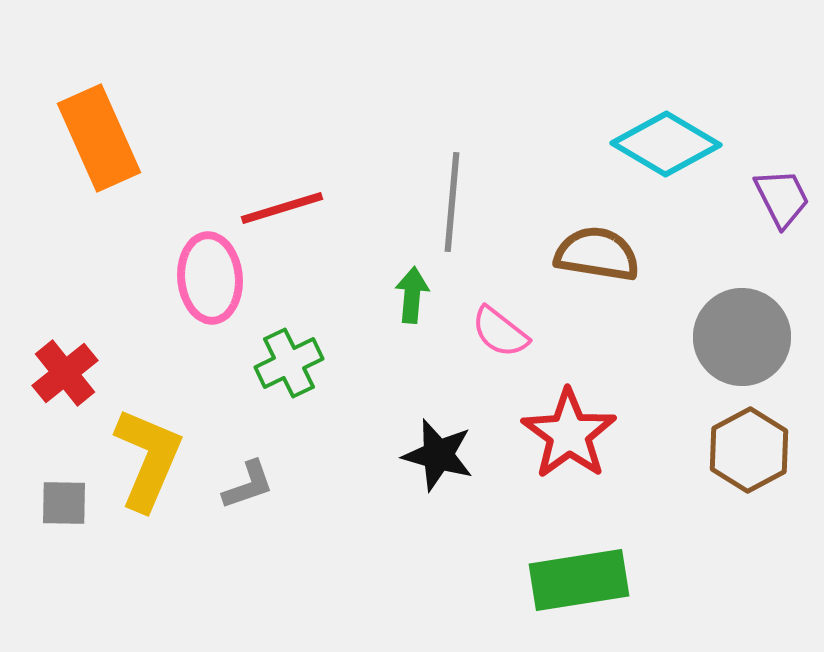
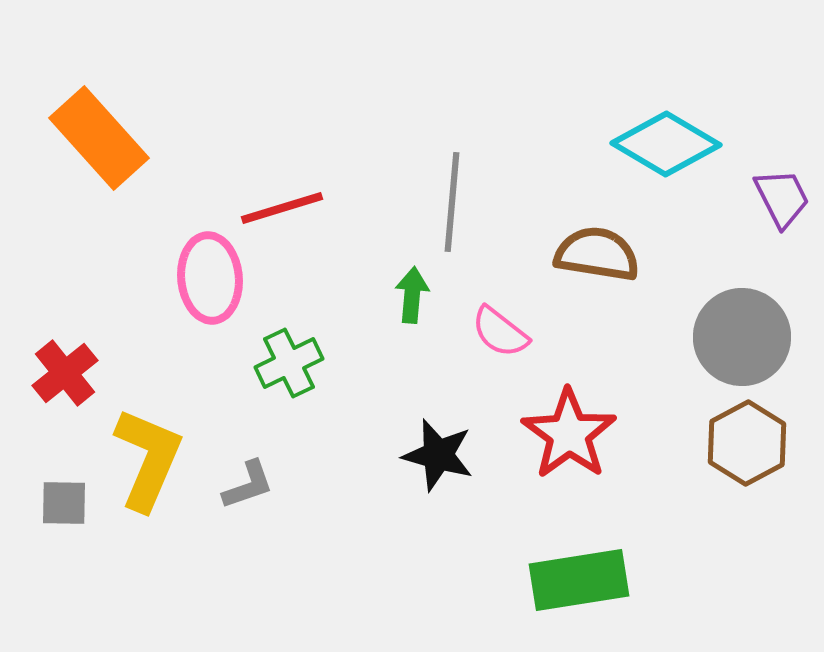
orange rectangle: rotated 18 degrees counterclockwise
brown hexagon: moved 2 px left, 7 px up
